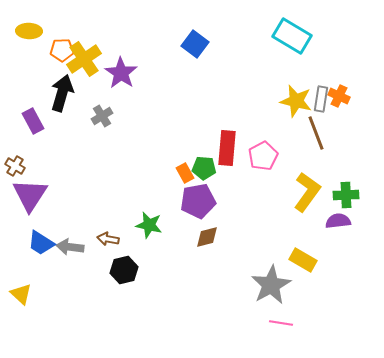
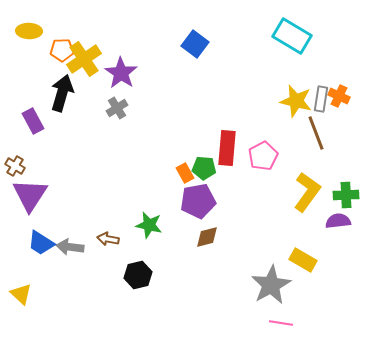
gray cross: moved 15 px right, 8 px up
black hexagon: moved 14 px right, 5 px down
